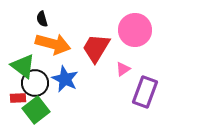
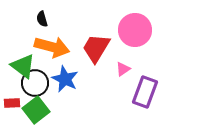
orange arrow: moved 1 px left, 3 px down
red rectangle: moved 6 px left, 5 px down
